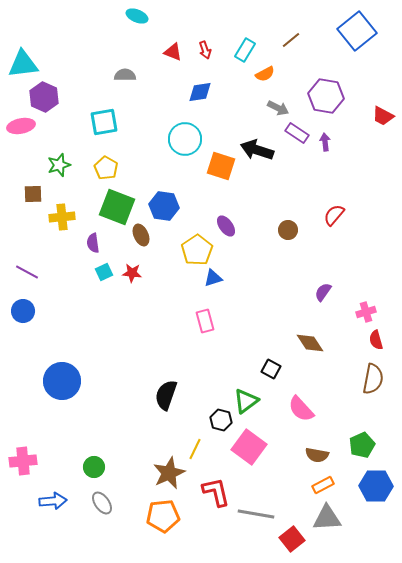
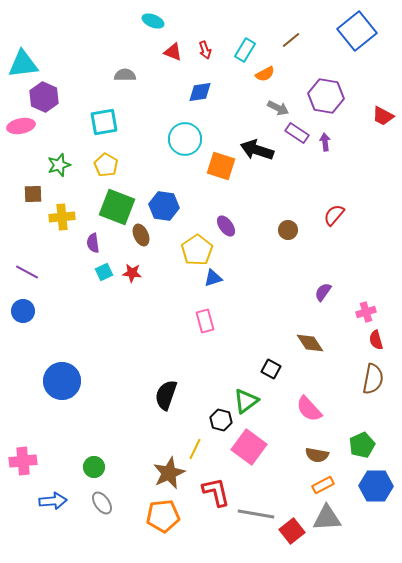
cyan ellipse at (137, 16): moved 16 px right, 5 px down
yellow pentagon at (106, 168): moved 3 px up
pink semicircle at (301, 409): moved 8 px right
red square at (292, 539): moved 8 px up
